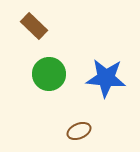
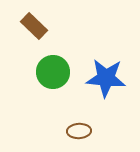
green circle: moved 4 px right, 2 px up
brown ellipse: rotated 20 degrees clockwise
